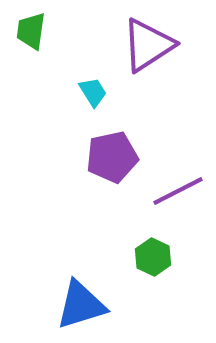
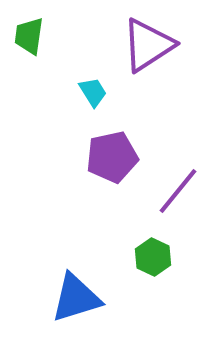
green trapezoid: moved 2 px left, 5 px down
purple line: rotated 24 degrees counterclockwise
blue triangle: moved 5 px left, 7 px up
